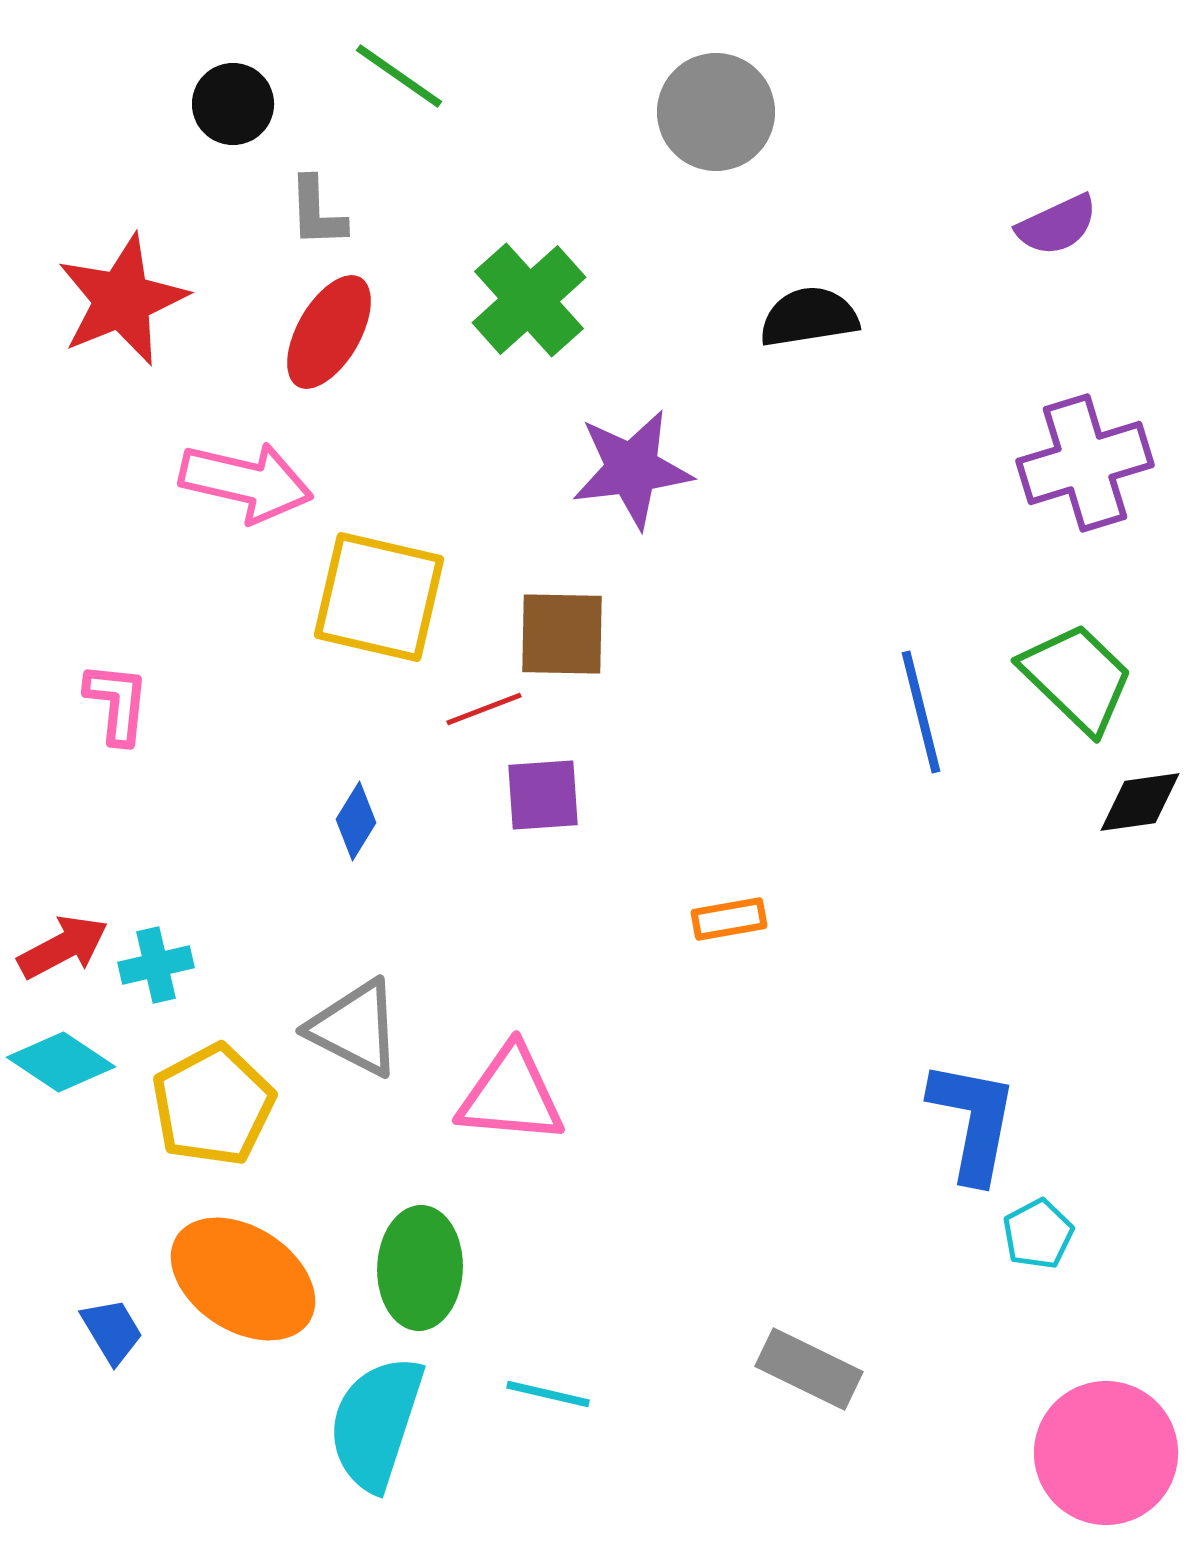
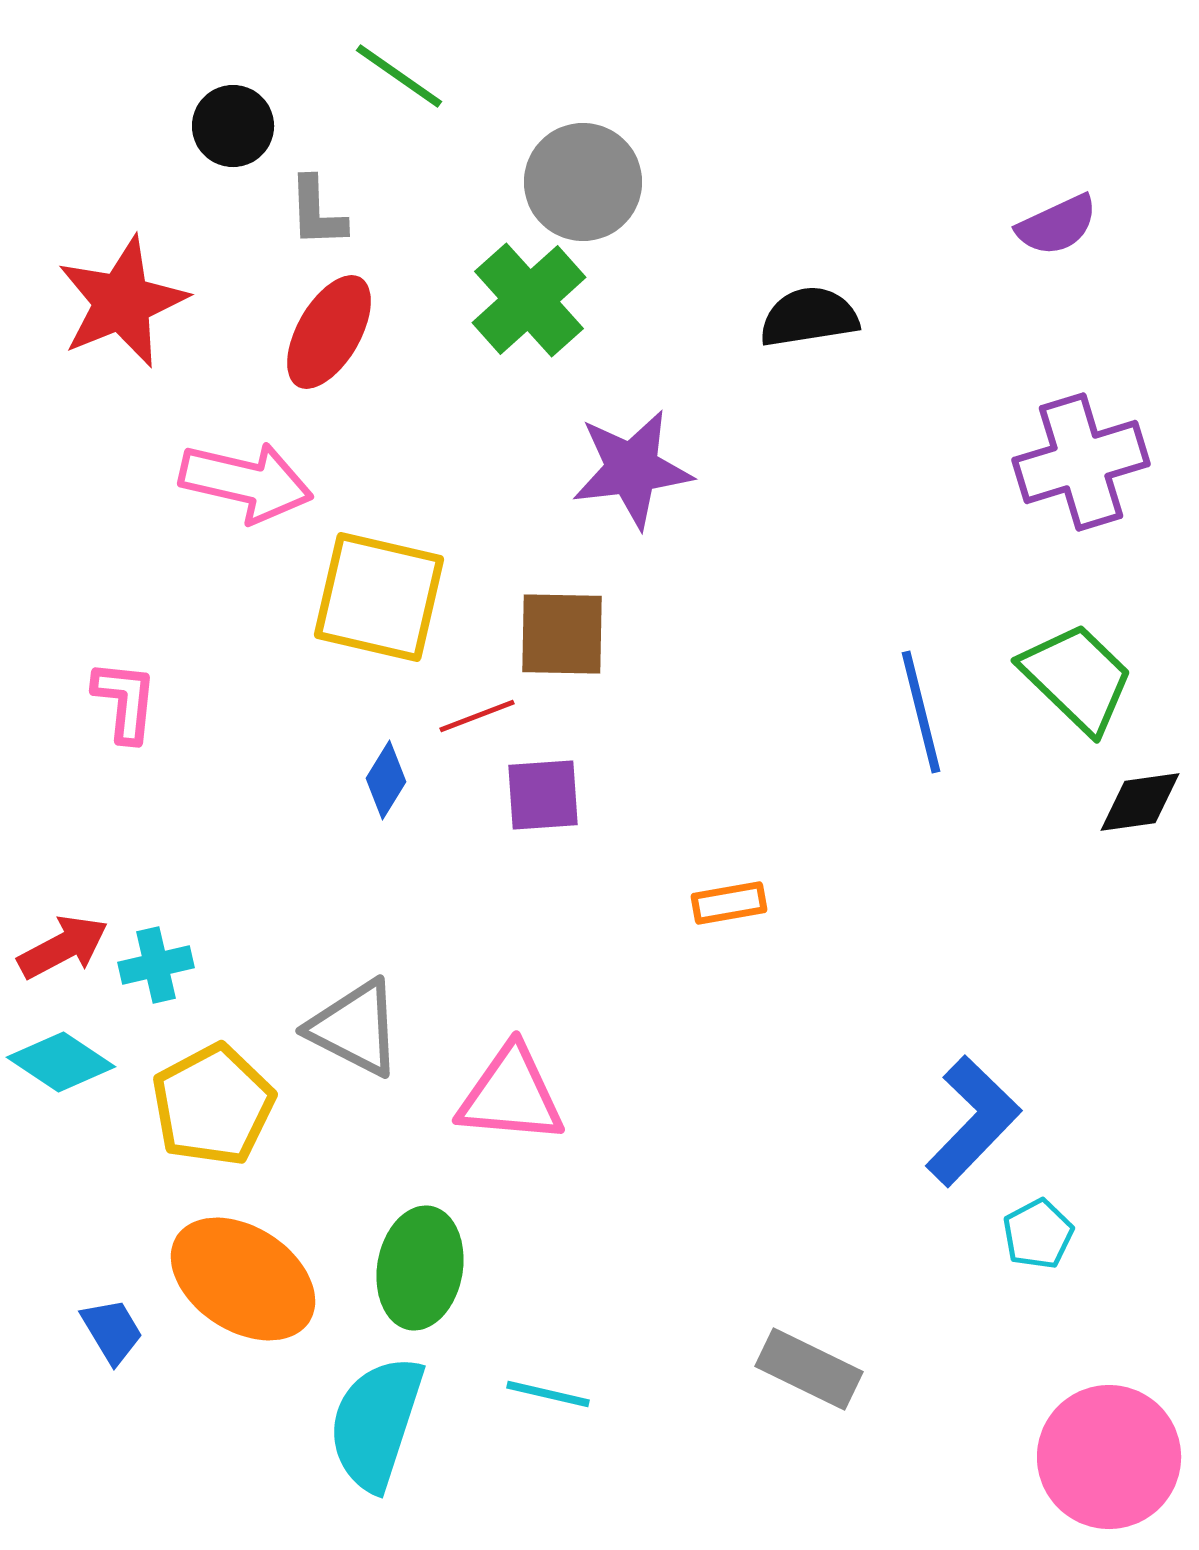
black circle: moved 22 px down
gray circle: moved 133 px left, 70 px down
red star: moved 2 px down
purple cross: moved 4 px left, 1 px up
pink L-shape: moved 8 px right, 2 px up
red line: moved 7 px left, 7 px down
blue diamond: moved 30 px right, 41 px up
orange rectangle: moved 16 px up
blue L-shape: rotated 33 degrees clockwise
green ellipse: rotated 8 degrees clockwise
pink circle: moved 3 px right, 4 px down
